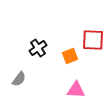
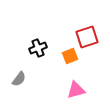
red square: moved 6 px left, 3 px up; rotated 20 degrees counterclockwise
black cross: rotated 12 degrees clockwise
pink triangle: rotated 18 degrees counterclockwise
